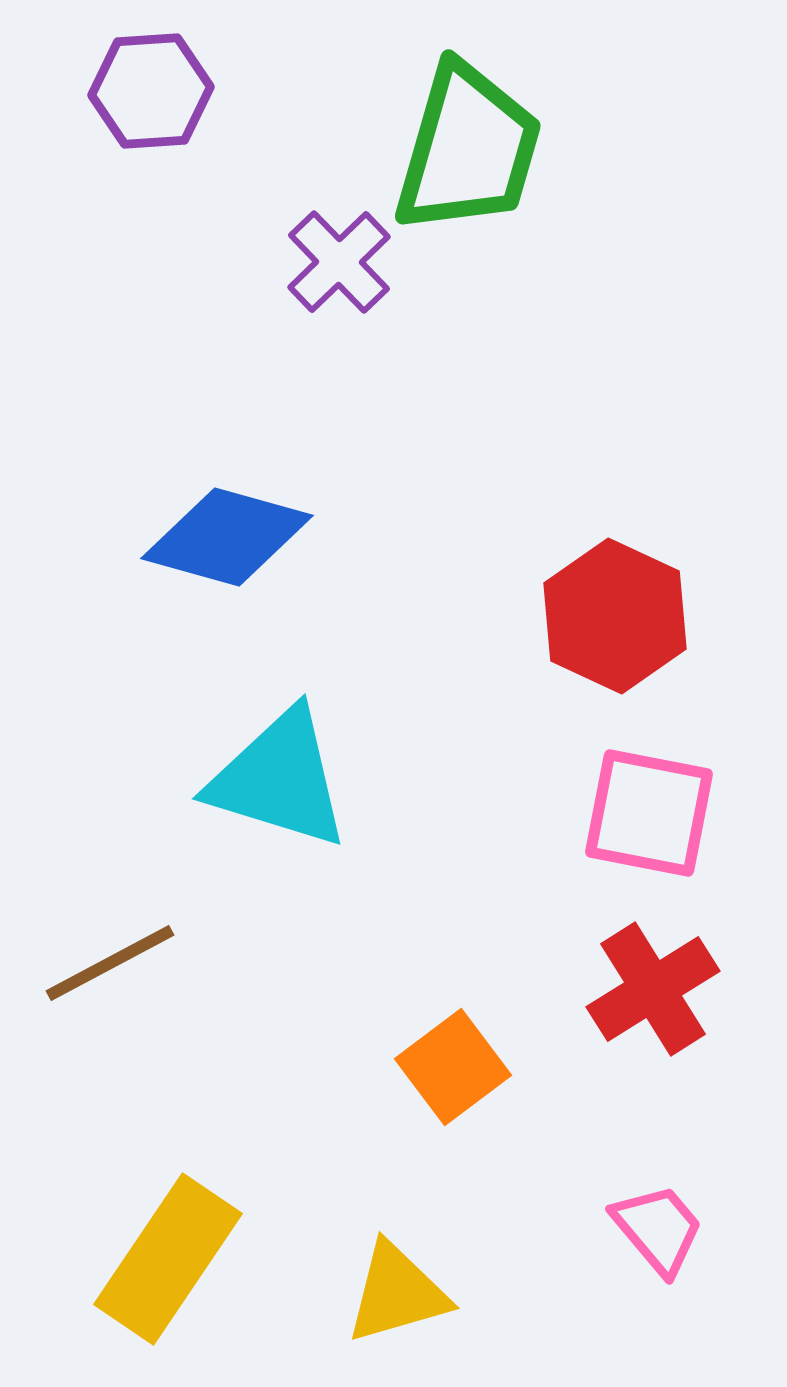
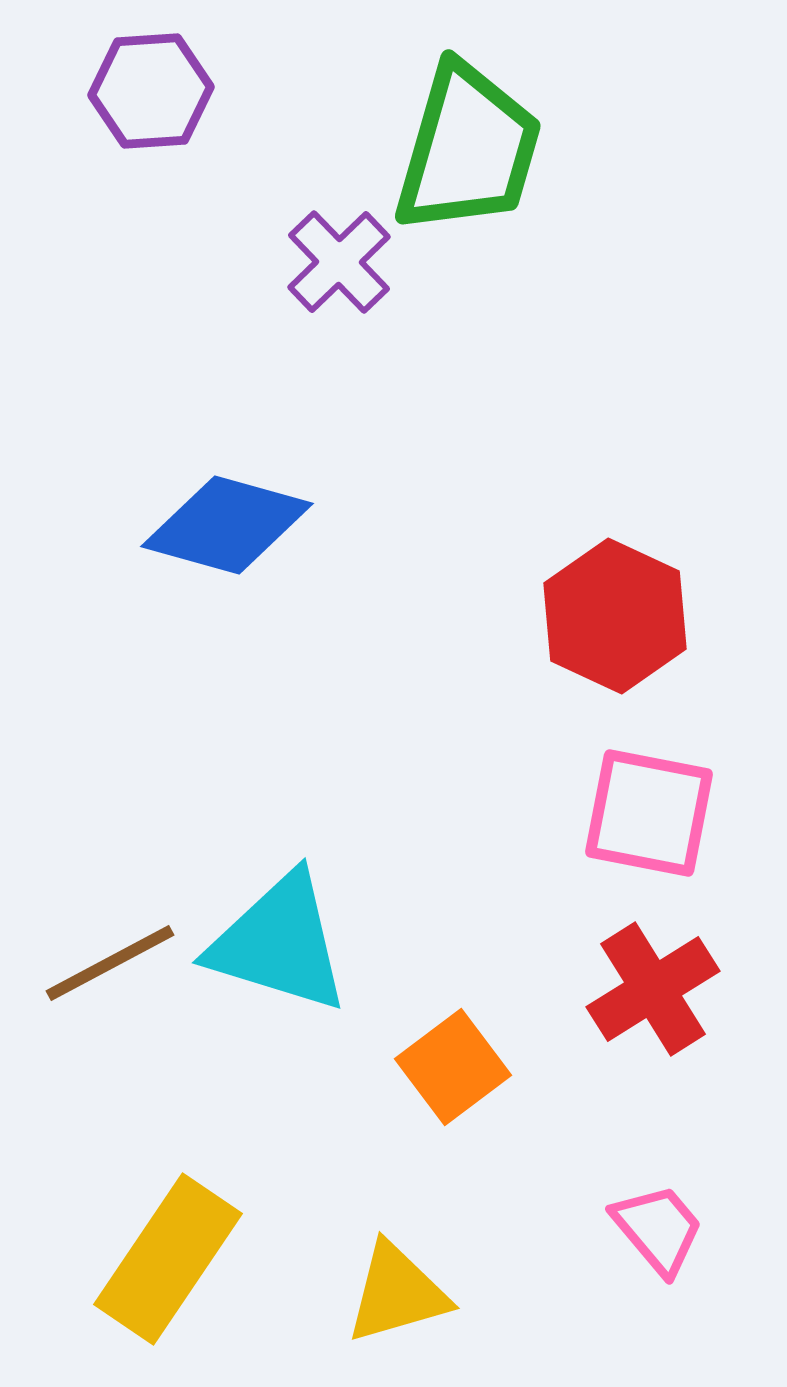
blue diamond: moved 12 px up
cyan triangle: moved 164 px down
